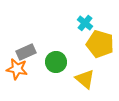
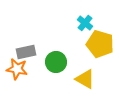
gray rectangle: rotated 12 degrees clockwise
yellow triangle: rotated 10 degrees counterclockwise
